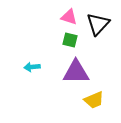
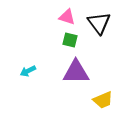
pink triangle: moved 2 px left
black triangle: moved 1 px right, 1 px up; rotated 20 degrees counterclockwise
cyan arrow: moved 4 px left, 4 px down; rotated 21 degrees counterclockwise
yellow trapezoid: moved 9 px right
